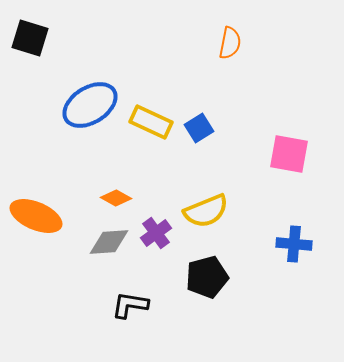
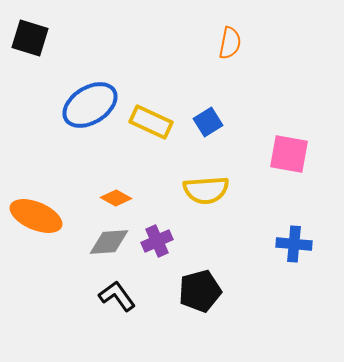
blue square: moved 9 px right, 6 px up
yellow semicircle: moved 21 px up; rotated 18 degrees clockwise
purple cross: moved 1 px right, 8 px down; rotated 12 degrees clockwise
black pentagon: moved 7 px left, 14 px down
black L-shape: moved 13 px left, 9 px up; rotated 45 degrees clockwise
